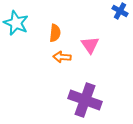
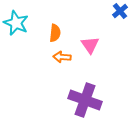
blue cross: rotated 21 degrees clockwise
